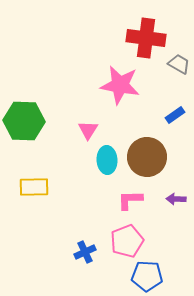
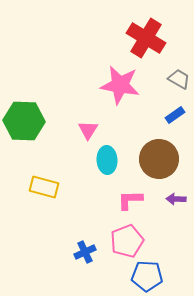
red cross: rotated 24 degrees clockwise
gray trapezoid: moved 15 px down
brown circle: moved 12 px right, 2 px down
yellow rectangle: moved 10 px right; rotated 16 degrees clockwise
